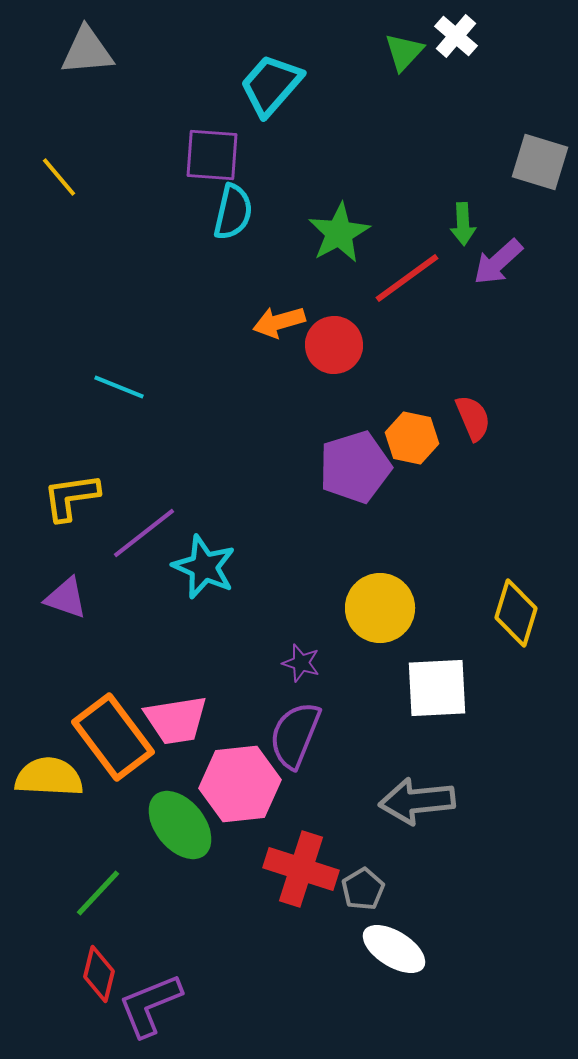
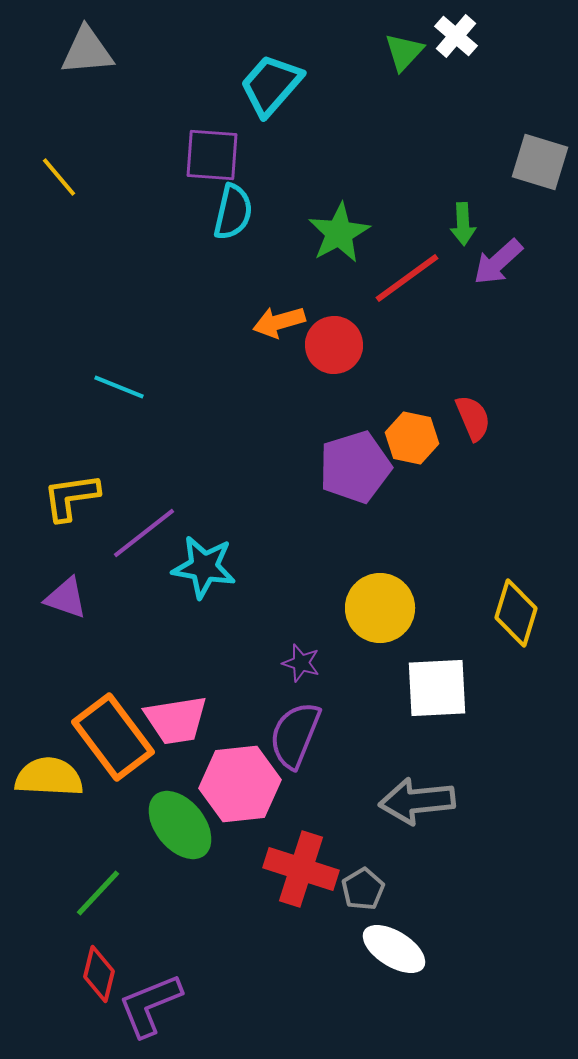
cyan star: rotated 14 degrees counterclockwise
